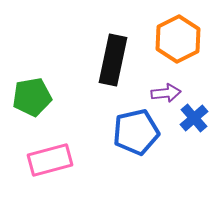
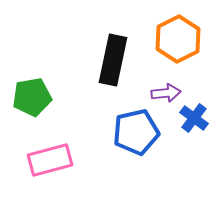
blue cross: rotated 12 degrees counterclockwise
